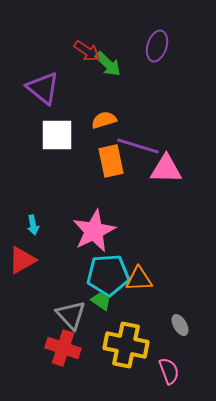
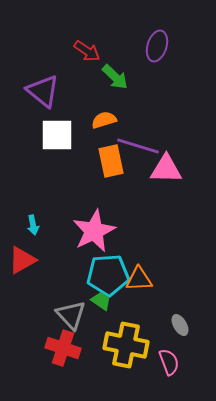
green arrow: moved 7 px right, 13 px down
purple triangle: moved 3 px down
pink semicircle: moved 9 px up
